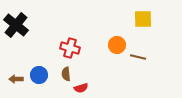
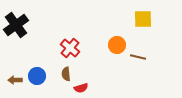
black cross: rotated 15 degrees clockwise
red cross: rotated 24 degrees clockwise
blue circle: moved 2 px left, 1 px down
brown arrow: moved 1 px left, 1 px down
